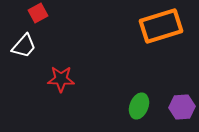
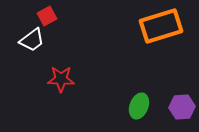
red square: moved 9 px right, 3 px down
white trapezoid: moved 8 px right, 6 px up; rotated 12 degrees clockwise
